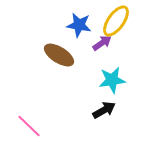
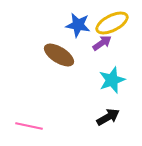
yellow ellipse: moved 4 px left, 2 px down; rotated 28 degrees clockwise
blue star: moved 1 px left
cyan star: rotated 12 degrees counterclockwise
black arrow: moved 4 px right, 7 px down
pink line: rotated 32 degrees counterclockwise
